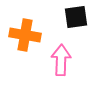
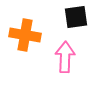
pink arrow: moved 4 px right, 3 px up
